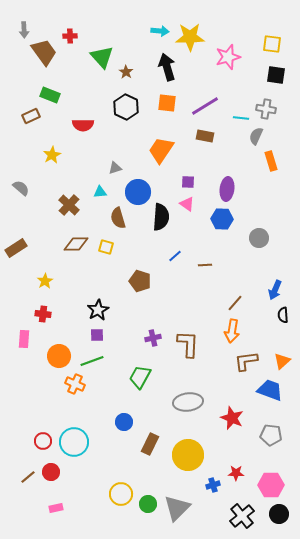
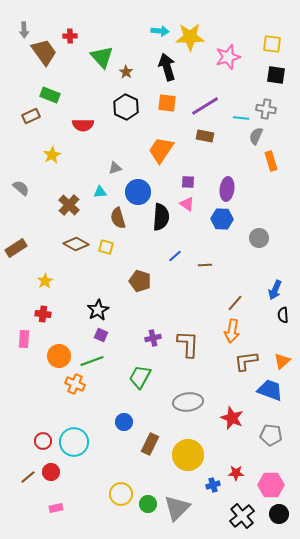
brown diamond at (76, 244): rotated 30 degrees clockwise
purple square at (97, 335): moved 4 px right; rotated 24 degrees clockwise
